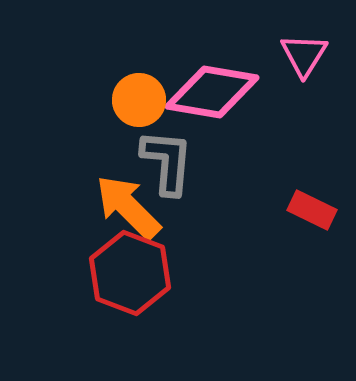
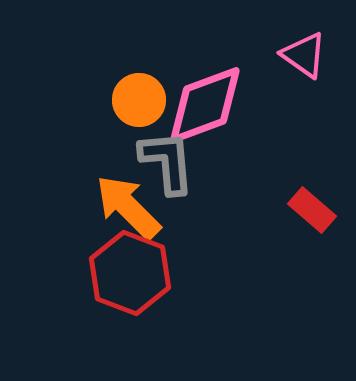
pink triangle: rotated 27 degrees counterclockwise
pink diamond: moved 7 px left, 13 px down; rotated 30 degrees counterclockwise
gray L-shape: rotated 10 degrees counterclockwise
red rectangle: rotated 15 degrees clockwise
